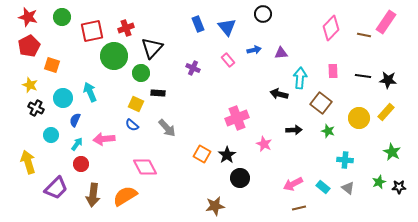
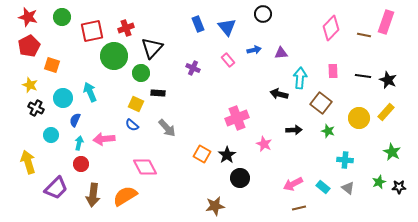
pink rectangle at (386, 22): rotated 15 degrees counterclockwise
black star at (388, 80): rotated 18 degrees clockwise
cyan arrow at (77, 144): moved 2 px right, 1 px up; rotated 24 degrees counterclockwise
